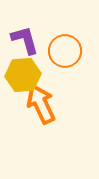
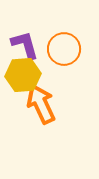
purple L-shape: moved 5 px down
orange circle: moved 1 px left, 2 px up
